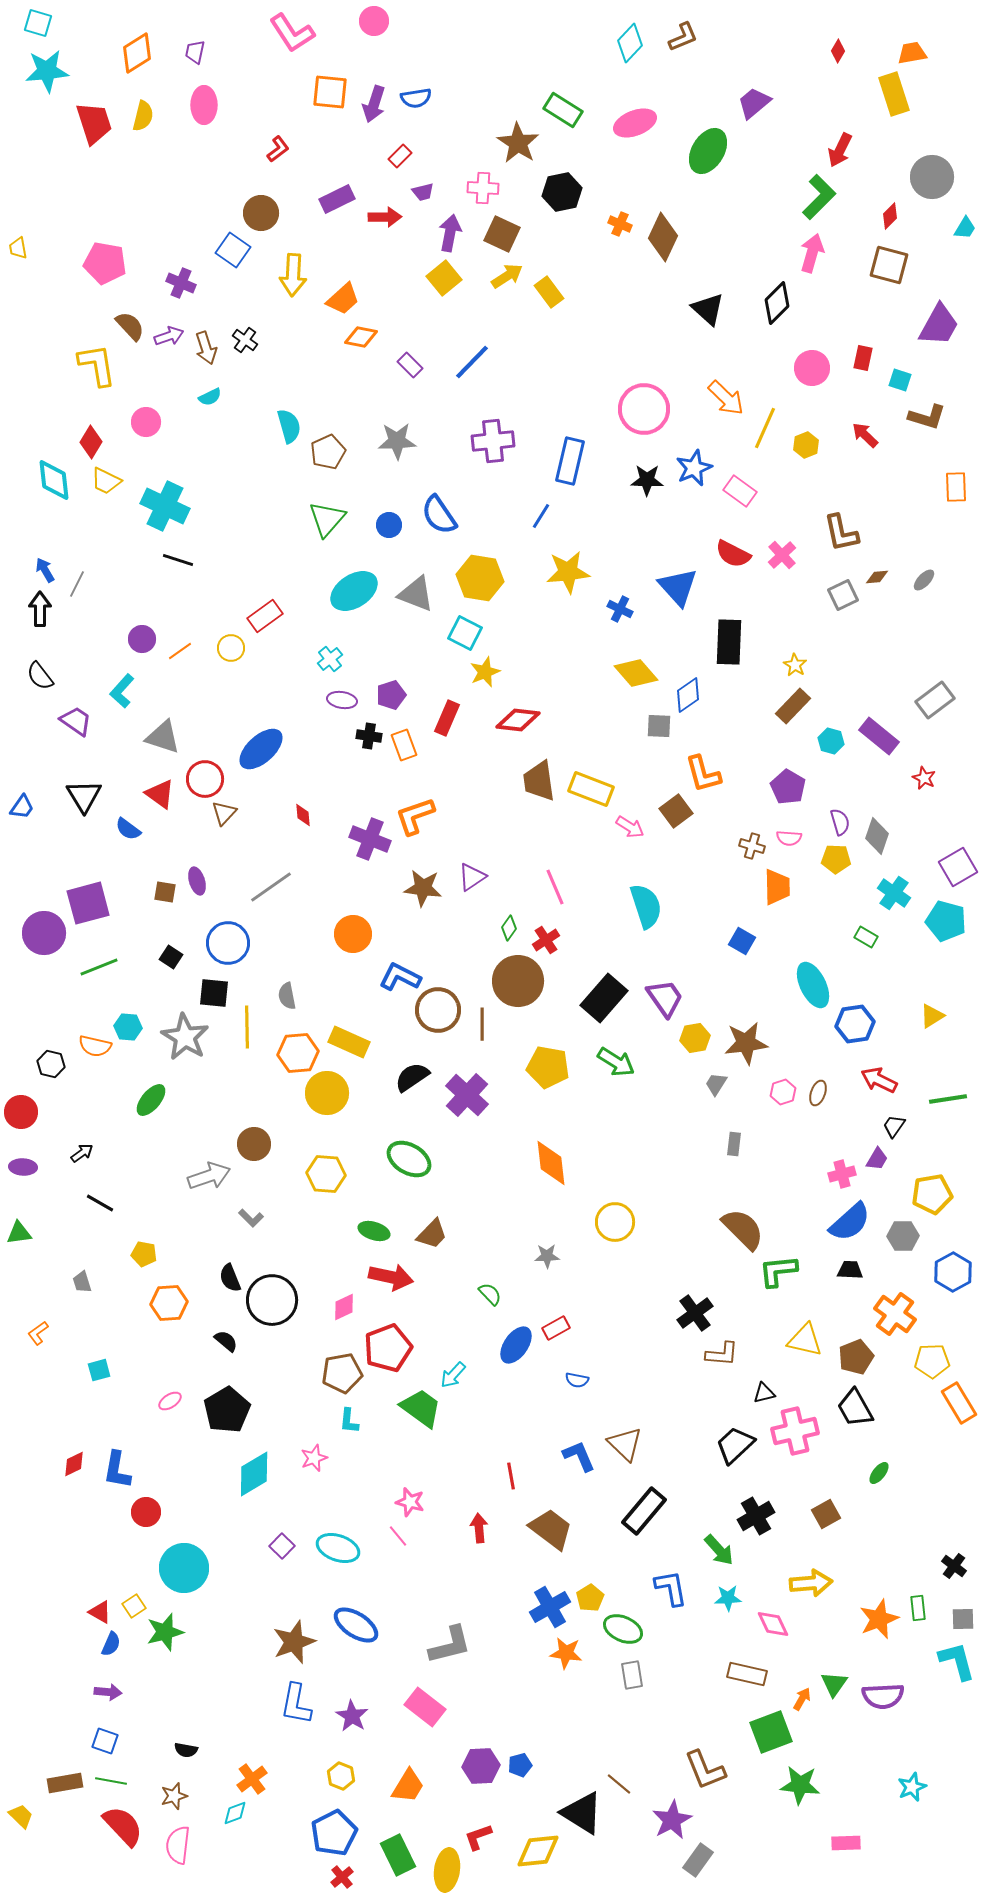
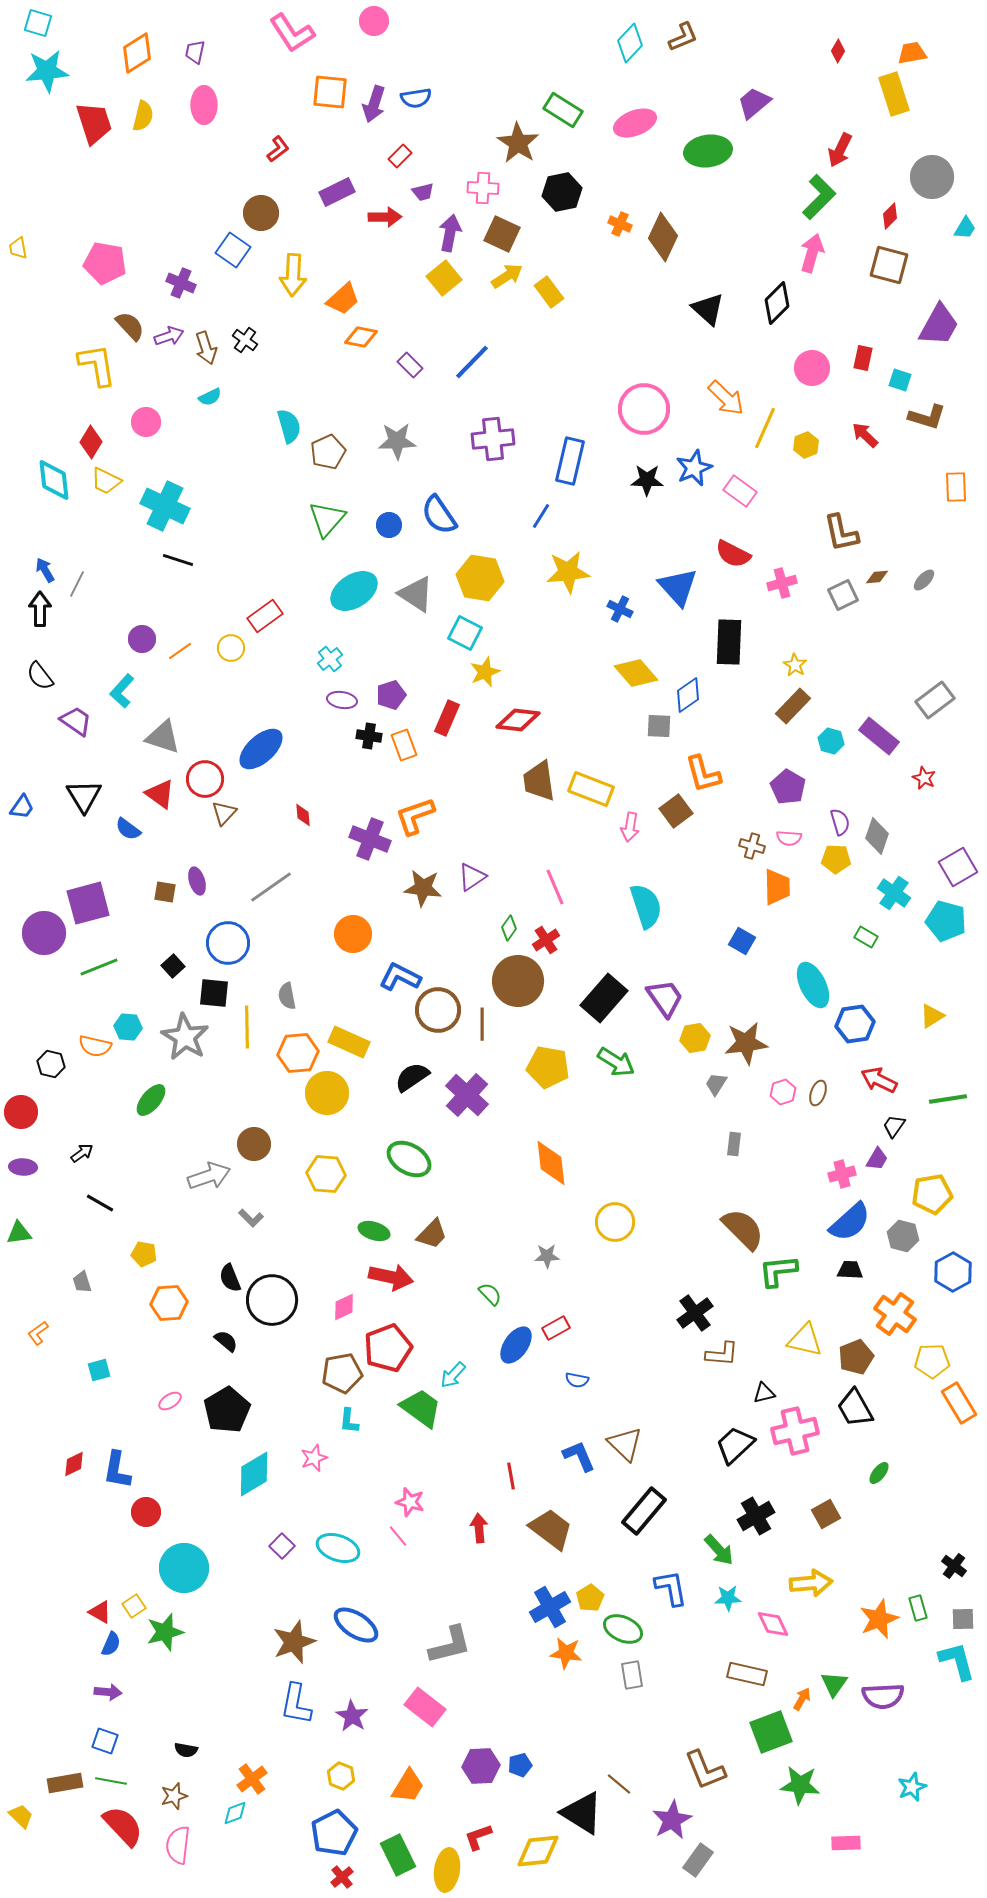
green ellipse at (708, 151): rotated 51 degrees clockwise
purple rectangle at (337, 199): moved 7 px up
purple cross at (493, 441): moved 2 px up
pink cross at (782, 555): moved 28 px down; rotated 28 degrees clockwise
gray triangle at (416, 594): rotated 12 degrees clockwise
pink arrow at (630, 827): rotated 68 degrees clockwise
black square at (171, 957): moved 2 px right, 9 px down; rotated 15 degrees clockwise
gray hexagon at (903, 1236): rotated 16 degrees clockwise
green rectangle at (918, 1608): rotated 10 degrees counterclockwise
